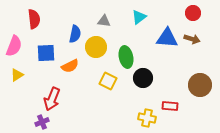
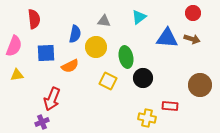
yellow triangle: rotated 24 degrees clockwise
